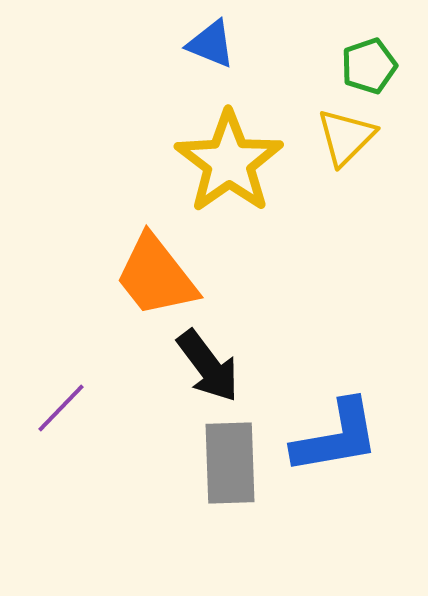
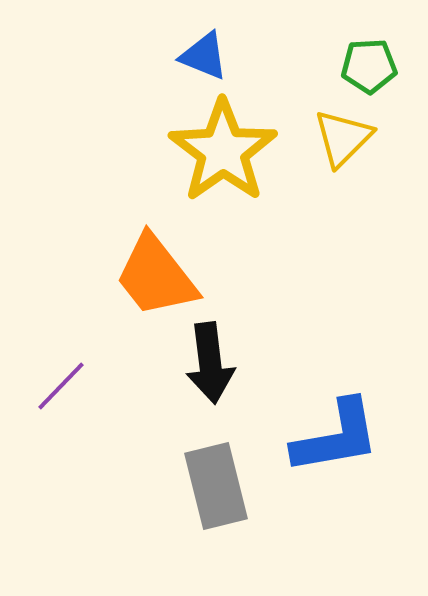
blue triangle: moved 7 px left, 12 px down
green pentagon: rotated 16 degrees clockwise
yellow triangle: moved 3 px left, 1 px down
yellow star: moved 6 px left, 11 px up
black arrow: moved 2 px right, 3 px up; rotated 30 degrees clockwise
purple line: moved 22 px up
gray rectangle: moved 14 px left, 23 px down; rotated 12 degrees counterclockwise
